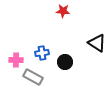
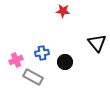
black triangle: rotated 18 degrees clockwise
pink cross: rotated 24 degrees counterclockwise
